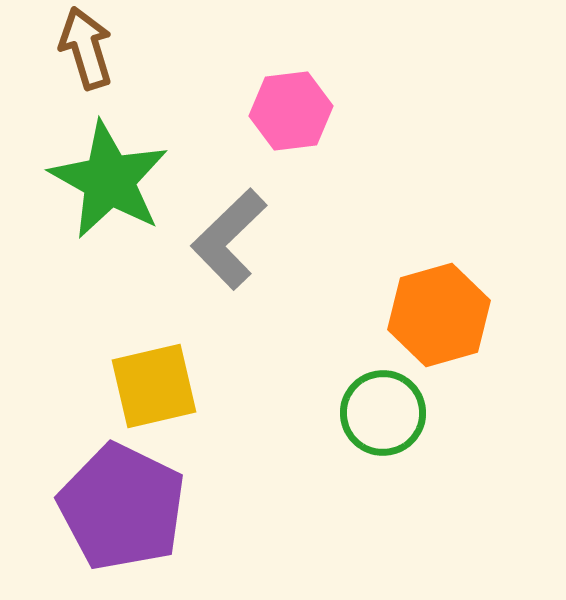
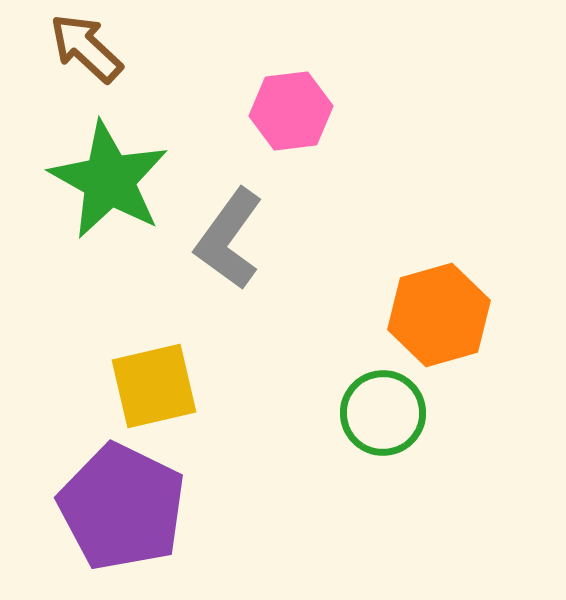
brown arrow: rotated 30 degrees counterclockwise
gray L-shape: rotated 10 degrees counterclockwise
